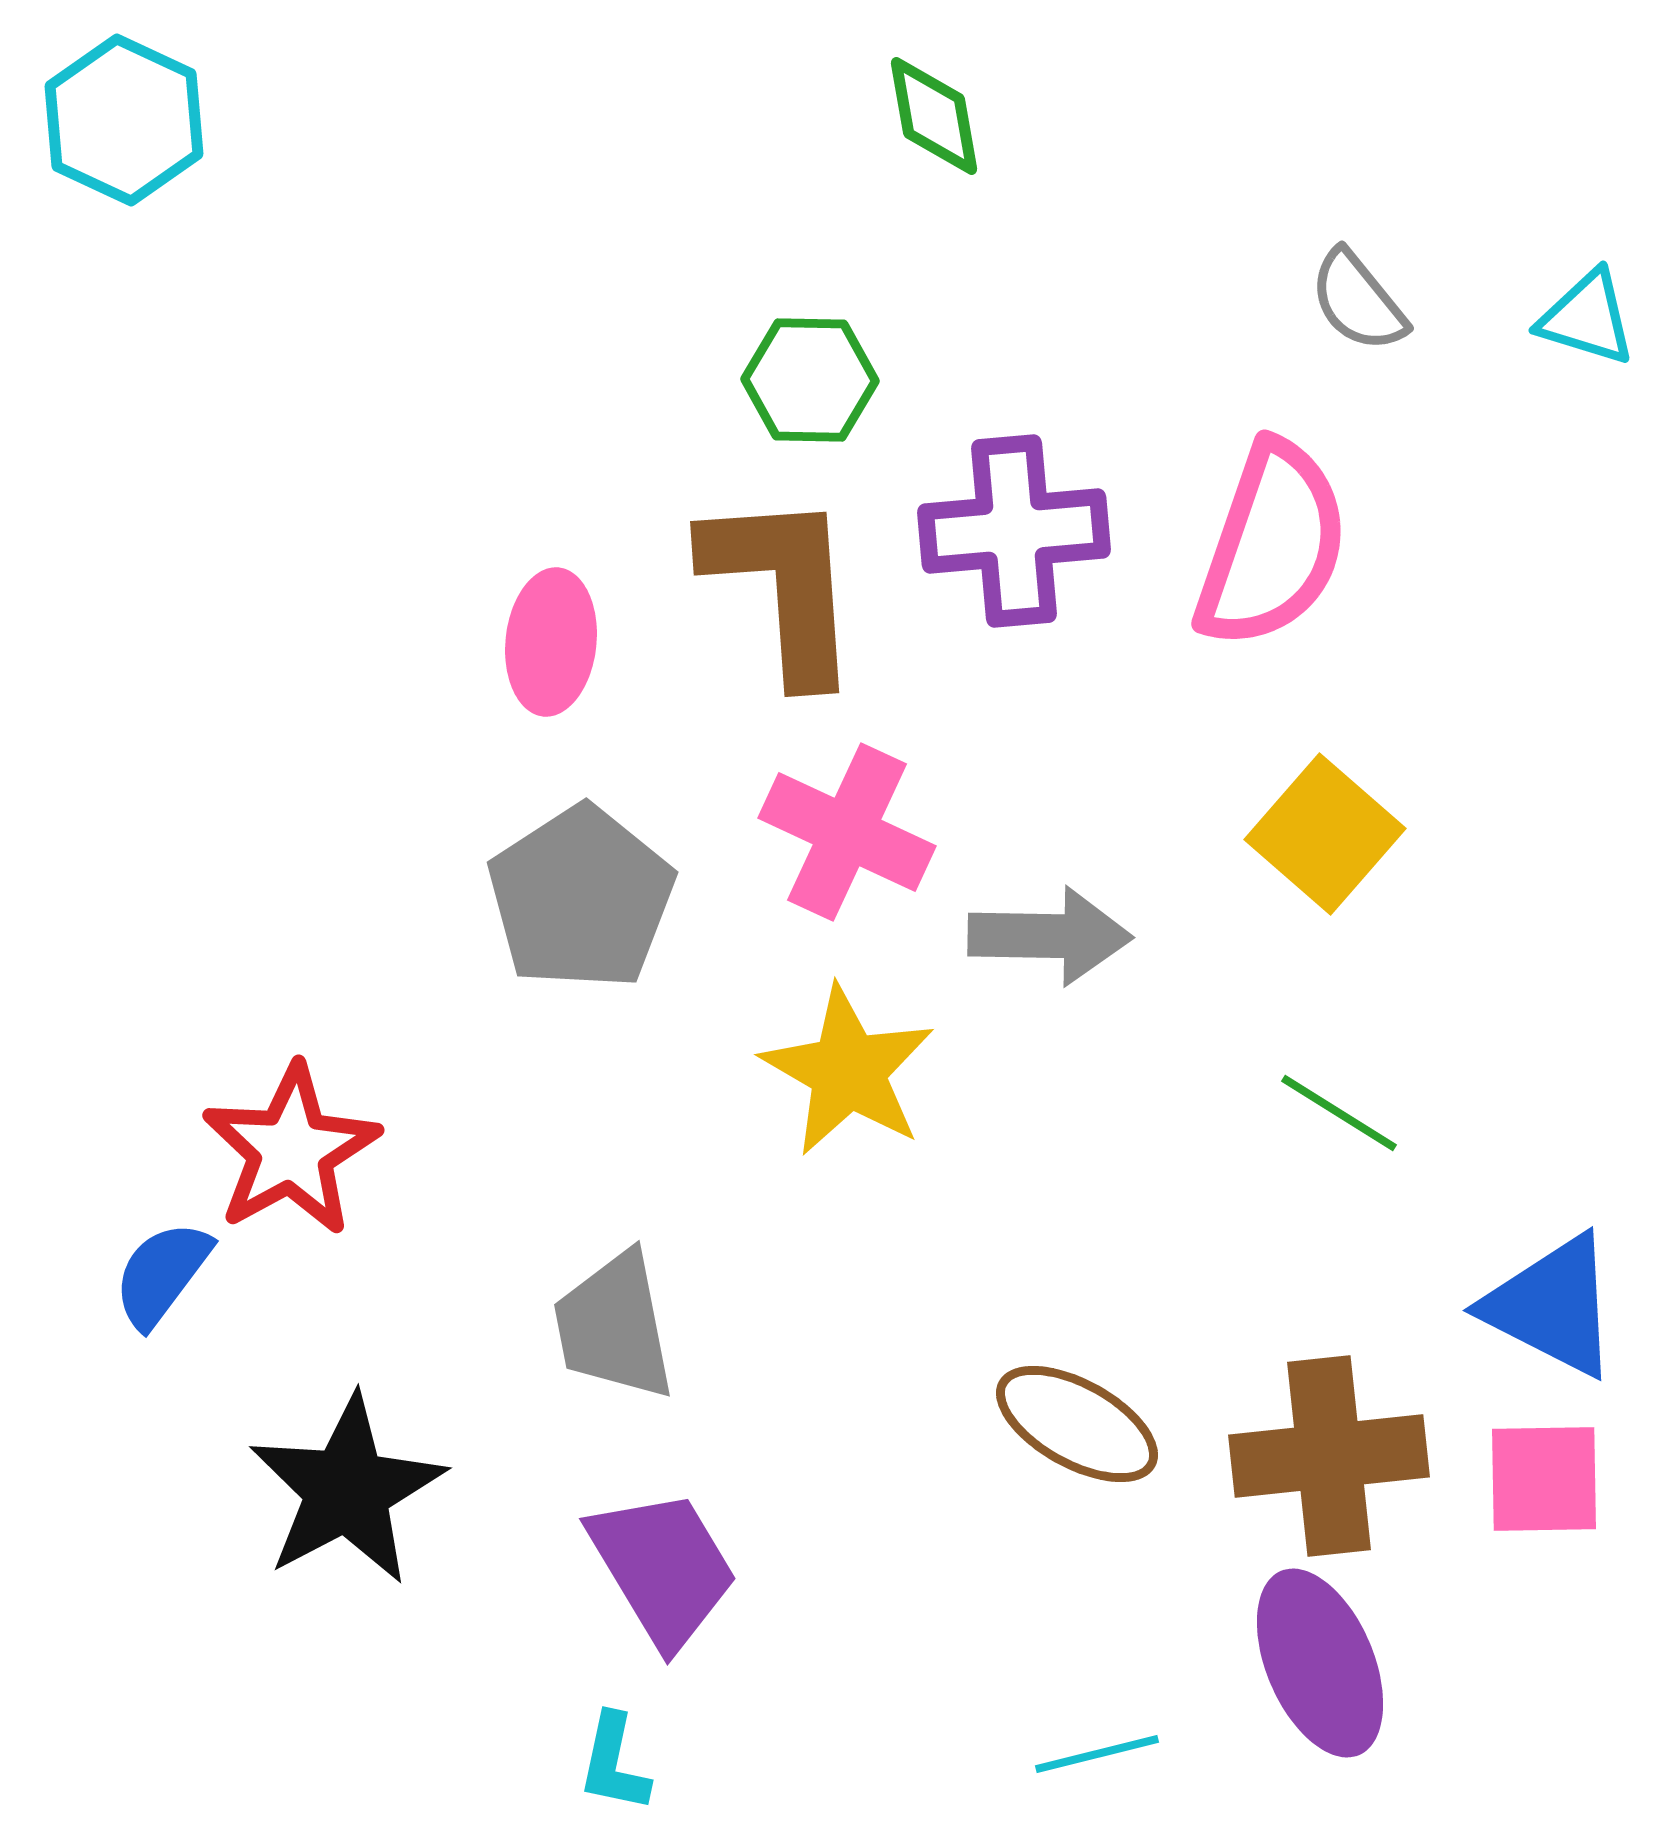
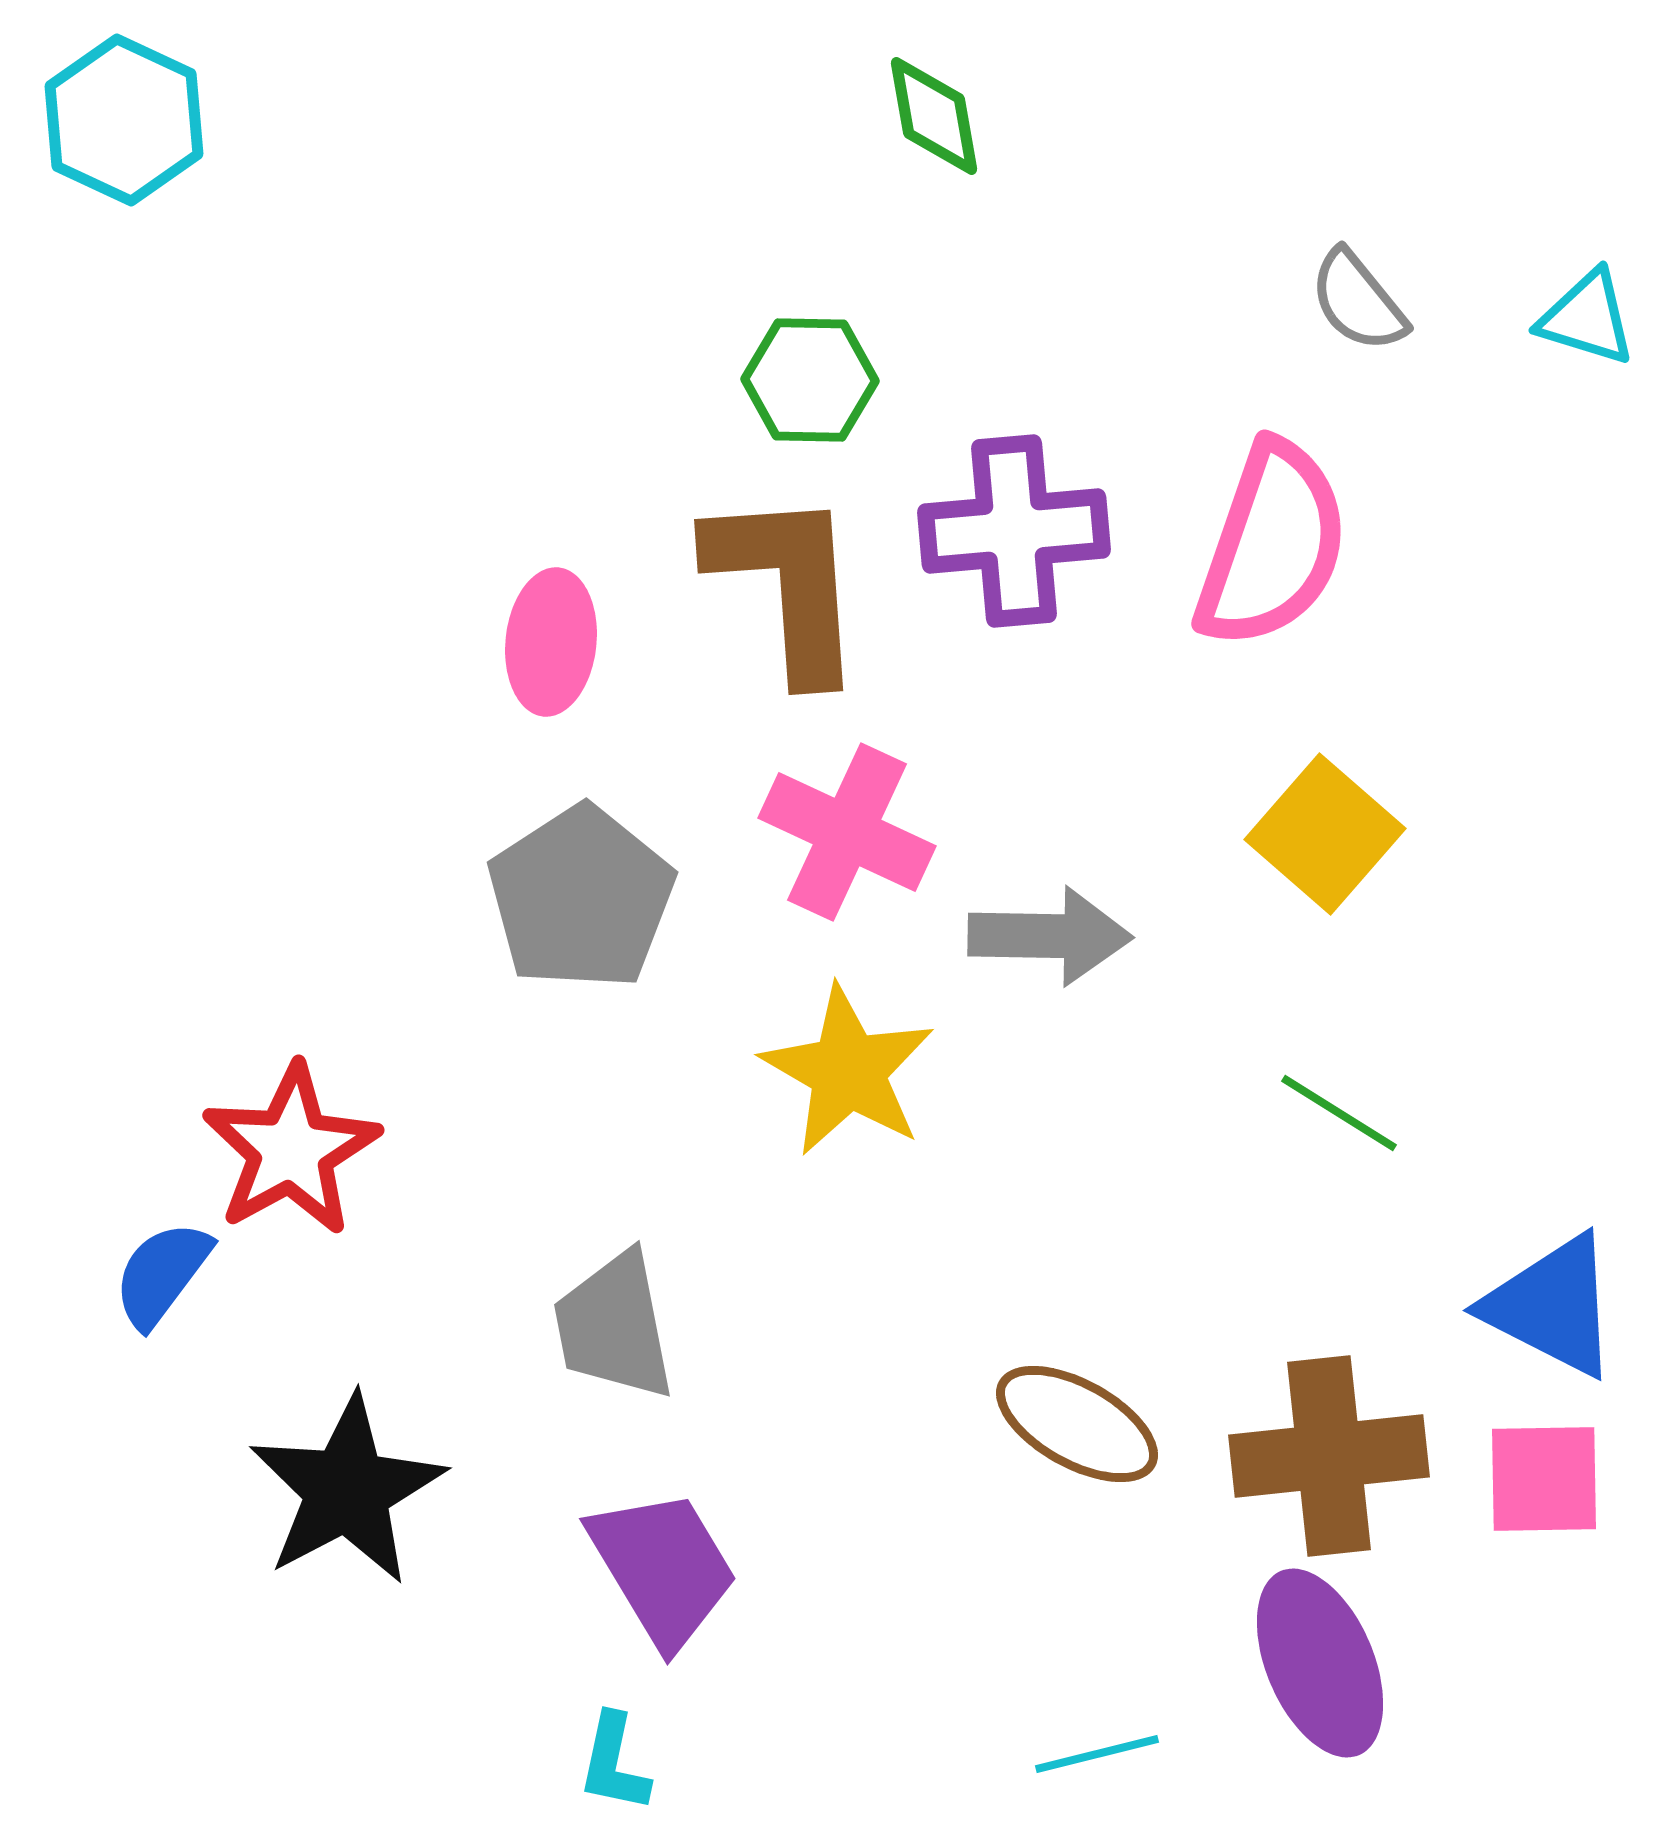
brown L-shape: moved 4 px right, 2 px up
